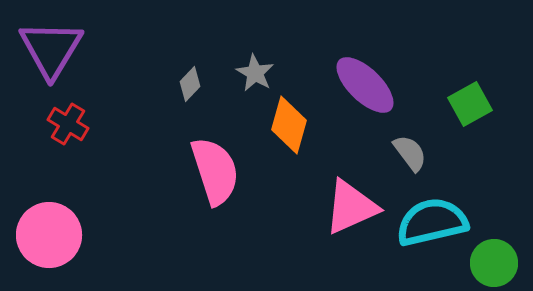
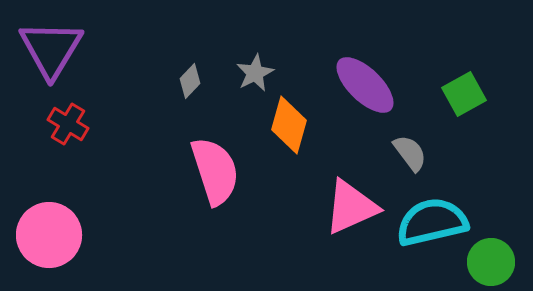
gray star: rotated 15 degrees clockwise
gray diamond: moved 3 px up
green square: moved 6 px left, 10 px up
green circle: moved 3 px left, 1 px up
